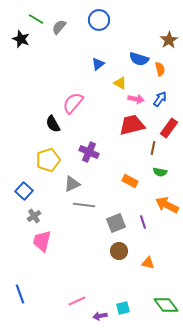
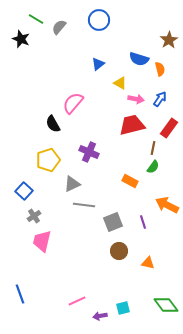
green semicircle: moved 7 px left, 5 px up; rotated 64 degrees counterclockwise
gray square: moved 3 px left, 1 px up
